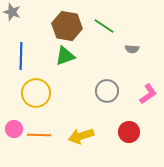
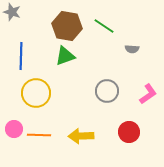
yellow arrow: rotated 15 degrees clockwise
